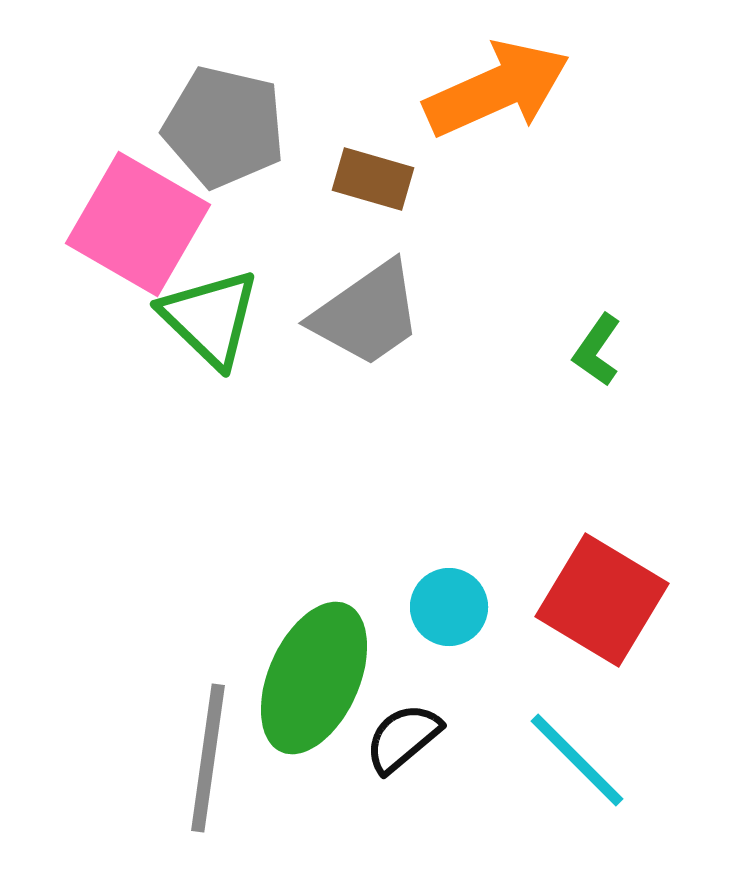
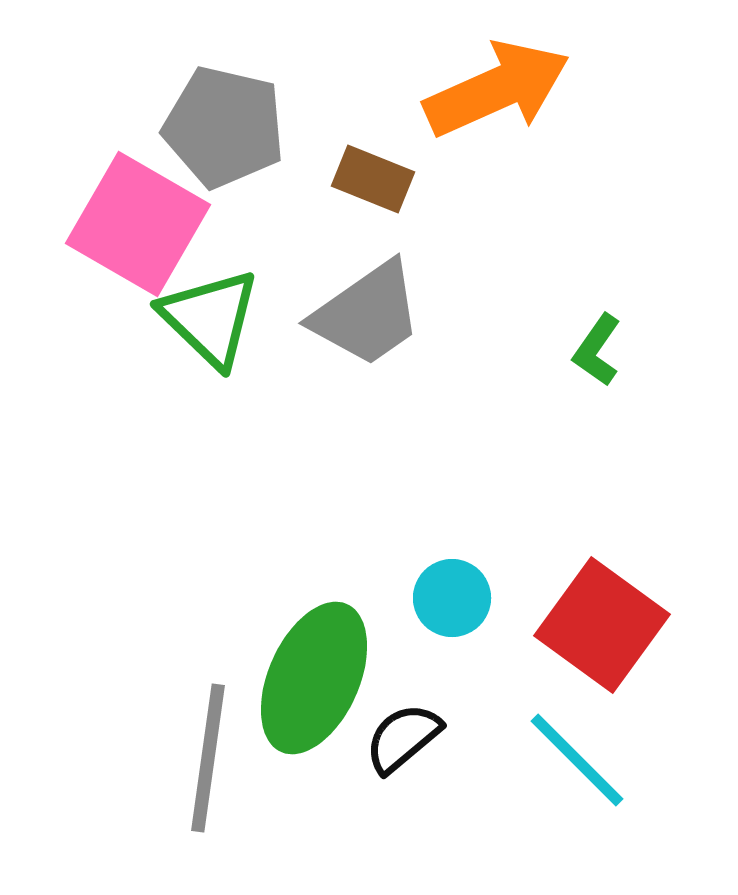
brown rectangle: rotated 6 degrees clockwise
red square: moved 25 px down; rotated 5 degrees clockwise
cyan circle: moved 3 px right, 9 px up
